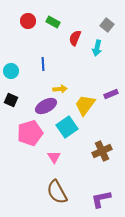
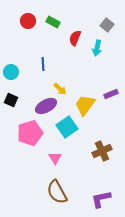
cyan circle: moved 1 px down
yellow arrow: rotated 48 degrees clockwise
pink triangle: moved 1 px right, 1 px down
